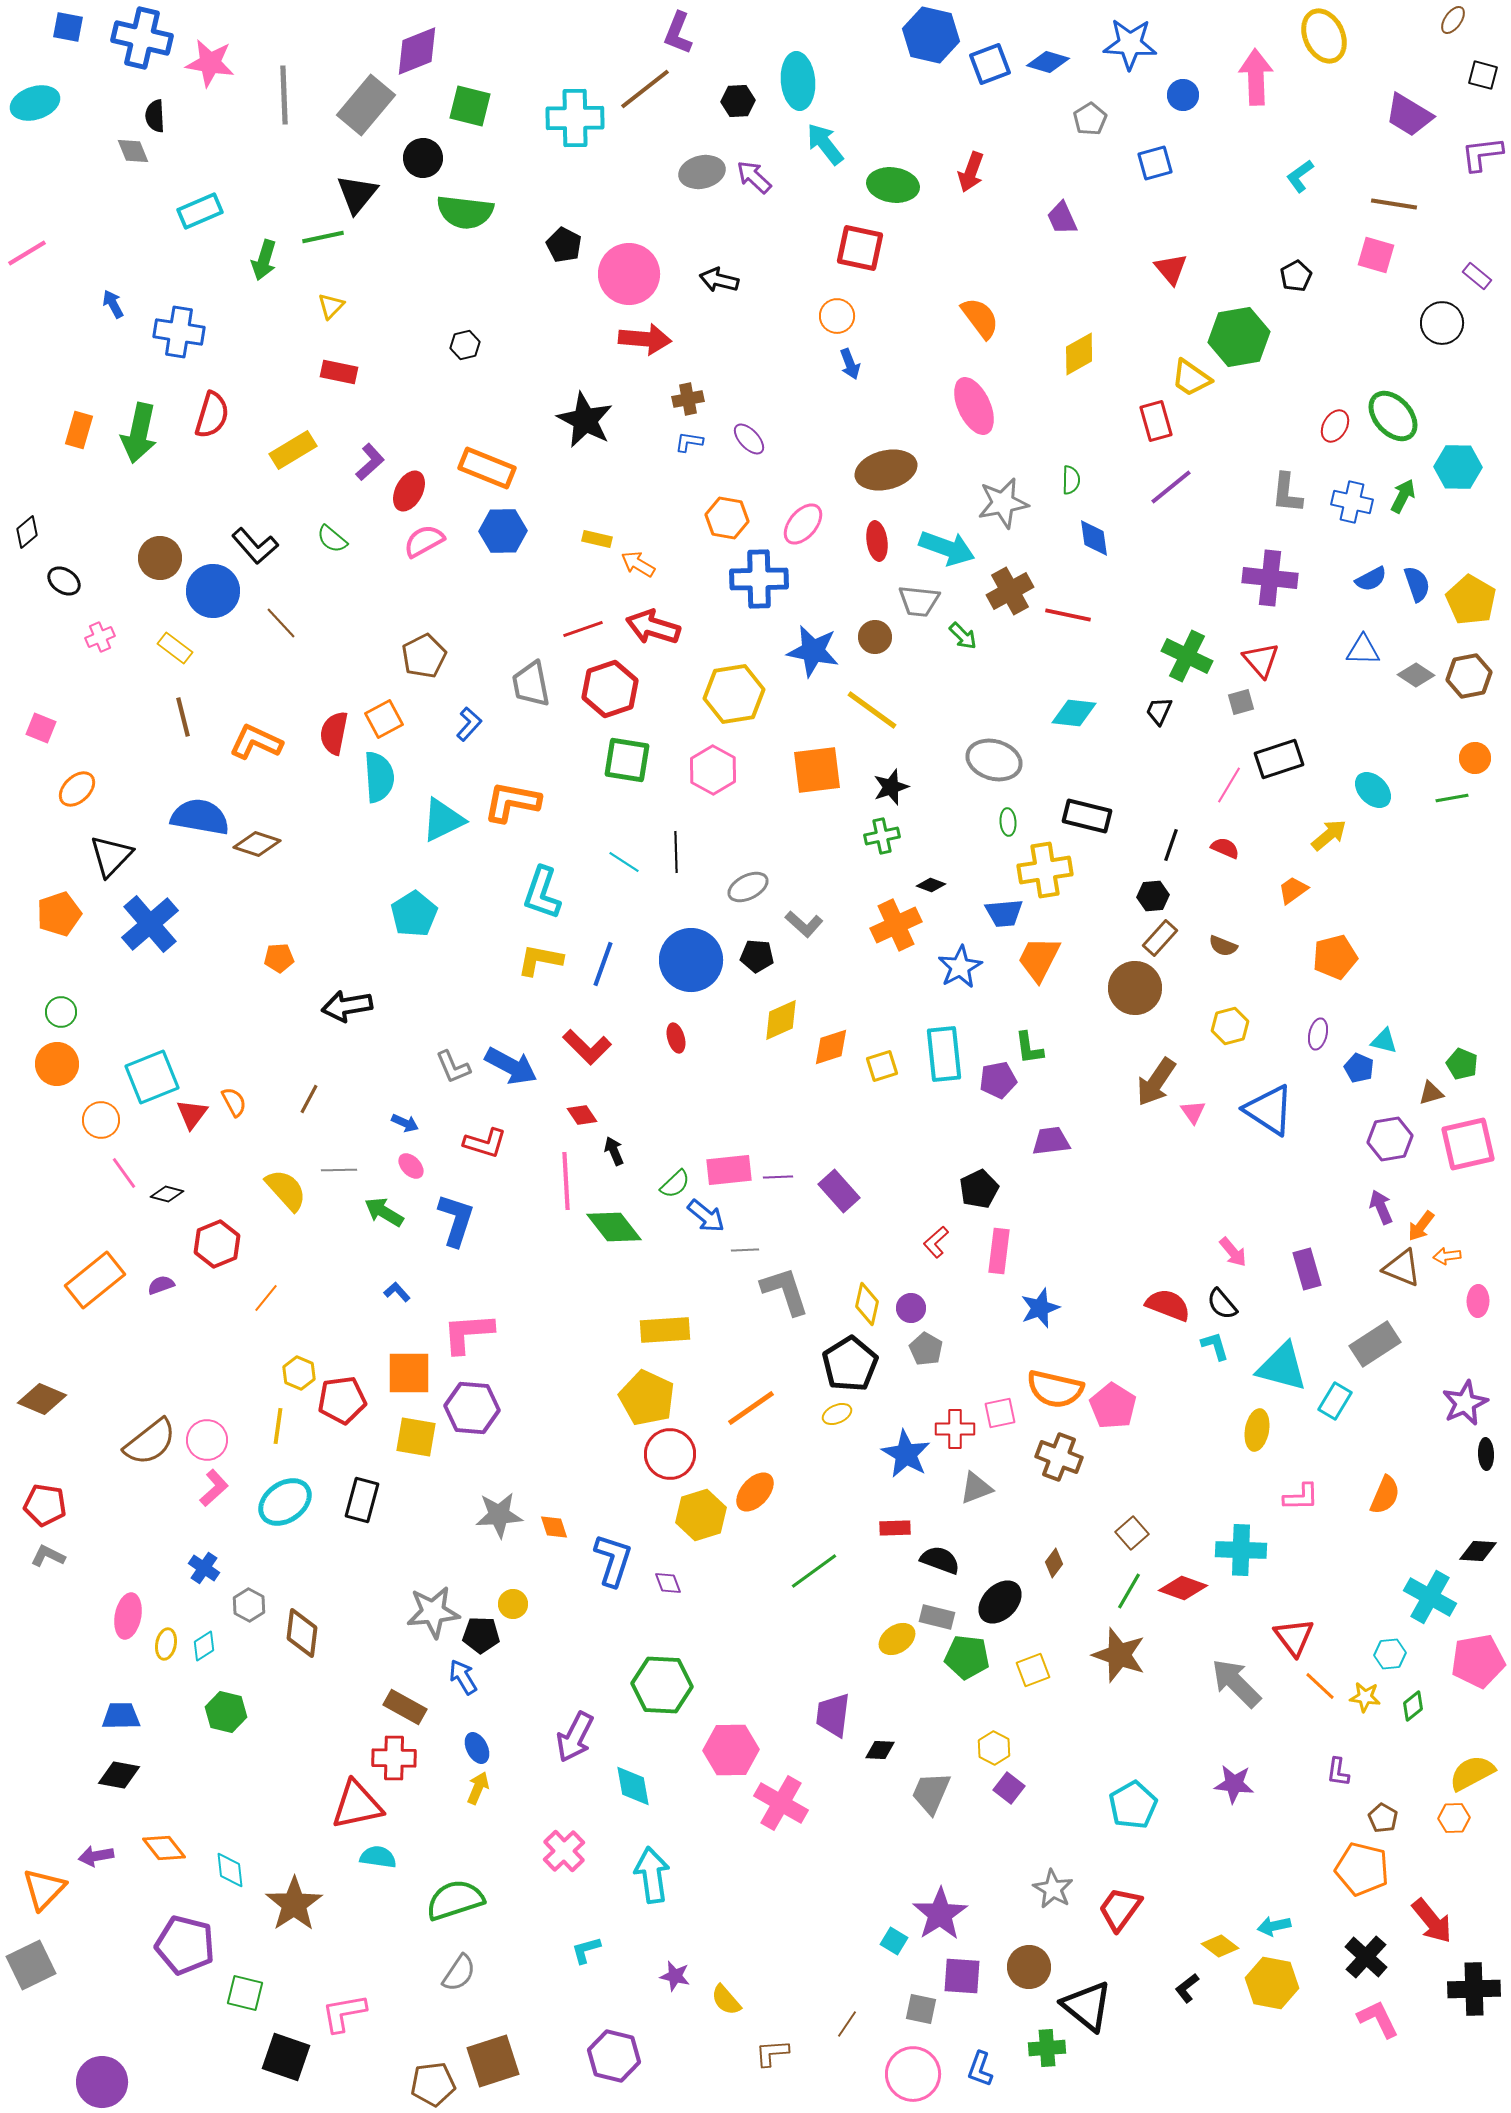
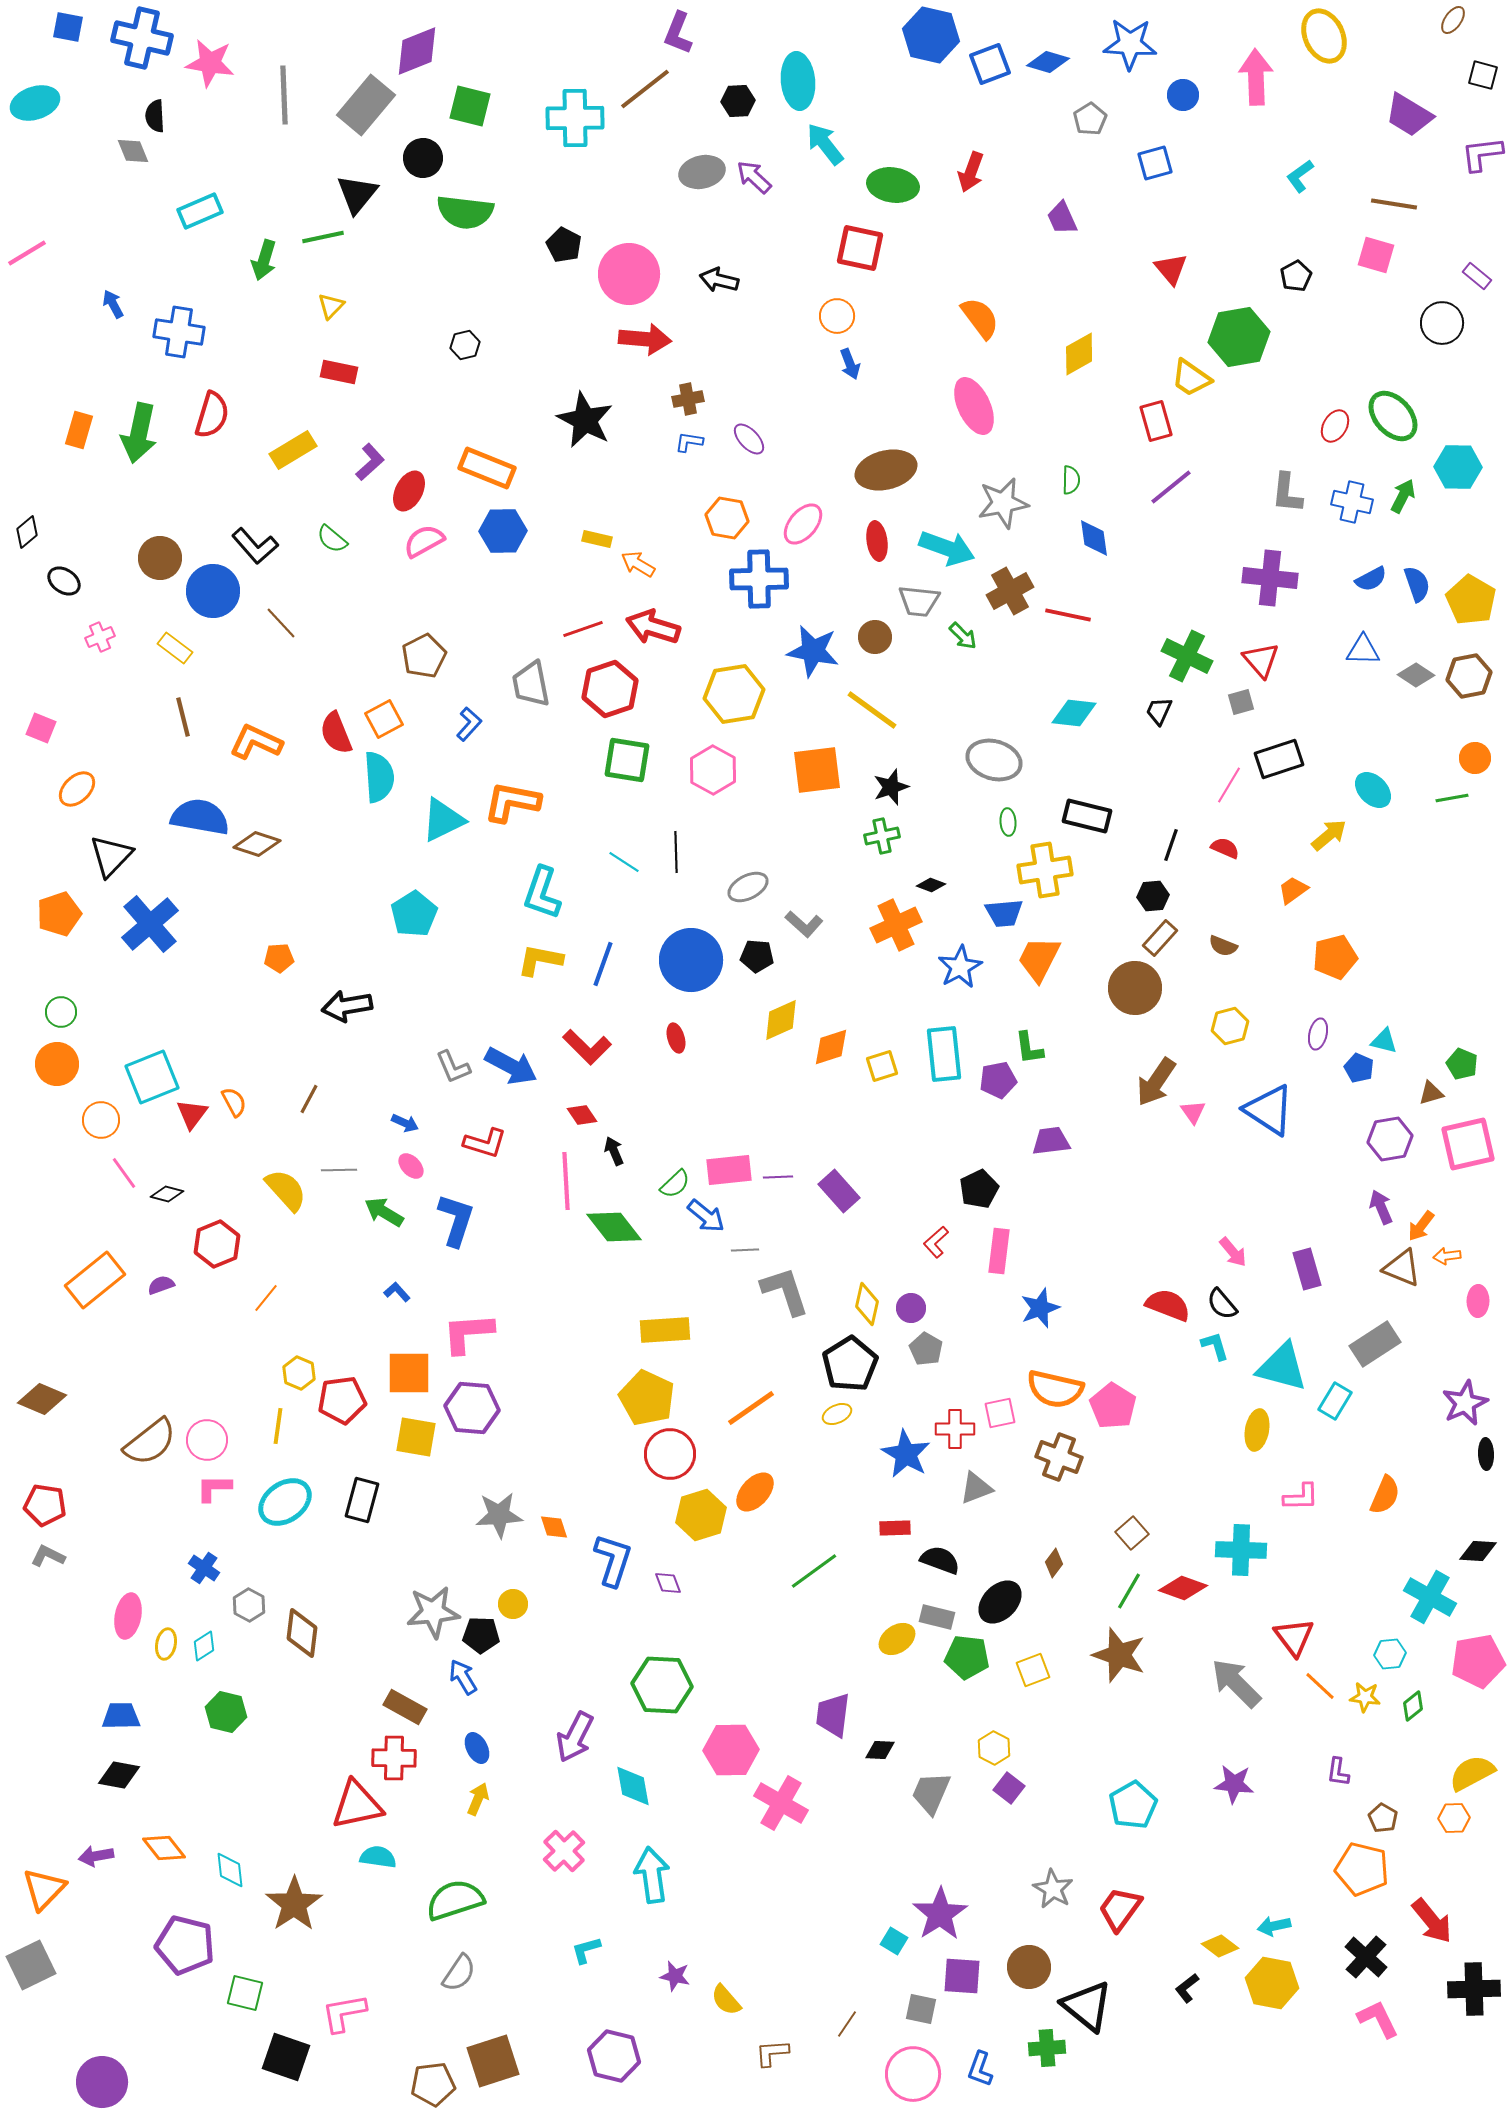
red semicircle at (334, 733): moved 2 px right; rotated 33 degrees counterclockwise
pink L-shape at (214, 1488): rotated 138 degrees counterclockwise
yellow arrow at (478, 1788): moved 11 px down
